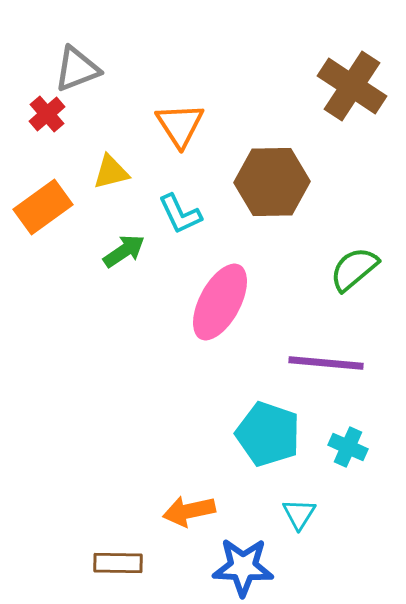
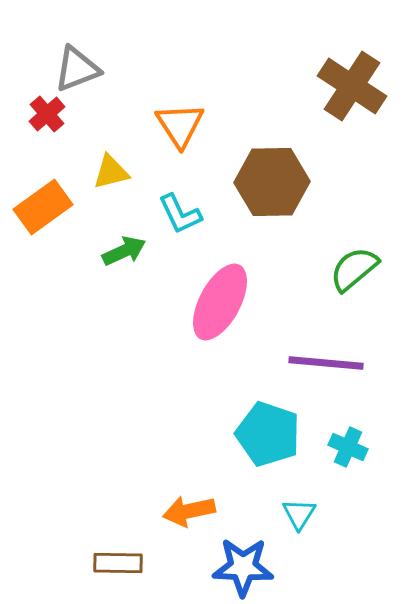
green arrow: rotated 9 degrees clockwise
